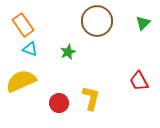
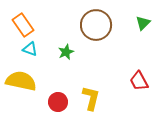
brown circle: moved 1 px left, 4 px down
green star: moved 2 px left
yellow semicircle: rotated 36 degrees clockwise
red circle: moved 1 px left, 1 px up
